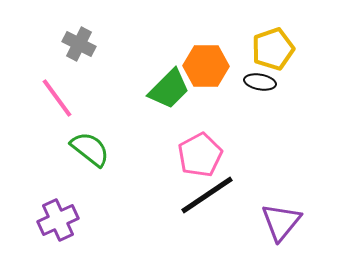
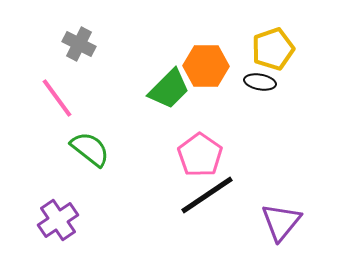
pink pentagon: rotated 9 degrees counterclockwise
purple cross: rotated 9 degrees counterclockwise
